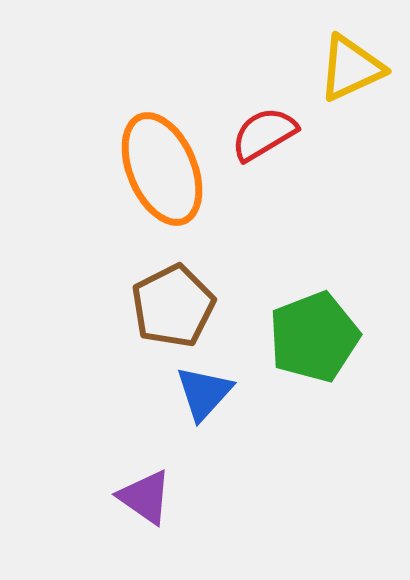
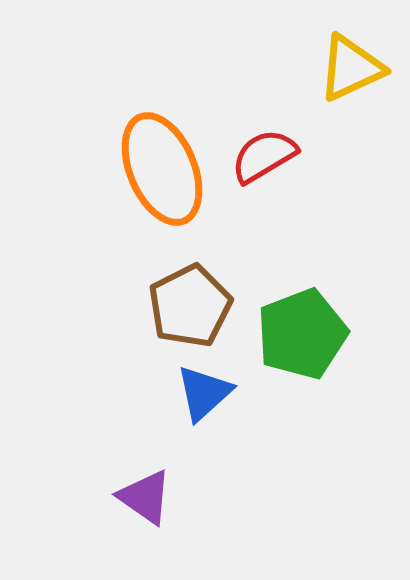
red semicircle: moved 22 px down
brown pentagon: moved 17 px right
green pentagon: moved 12 px left, 3 px up
blue triangle: rotated 6 degrees clockwise
